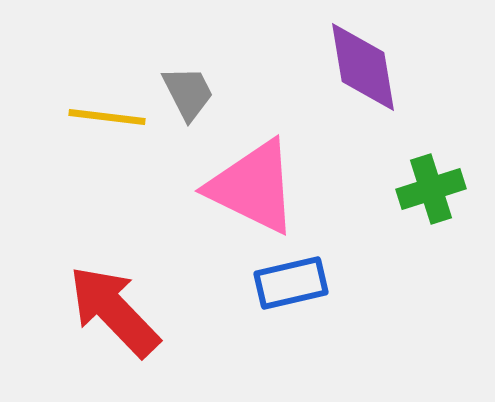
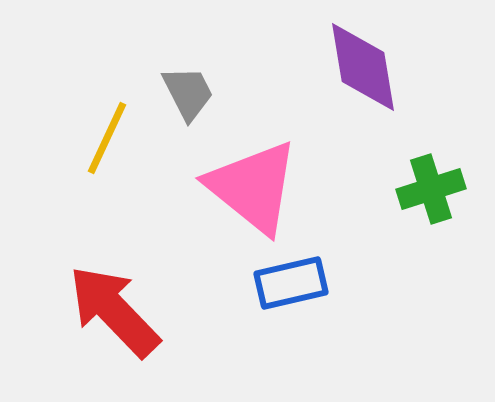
yellow line: moved 21 px down; rotated 72 degrees counterclockwise
pink triangle: rotated 13 degrees clockwise
